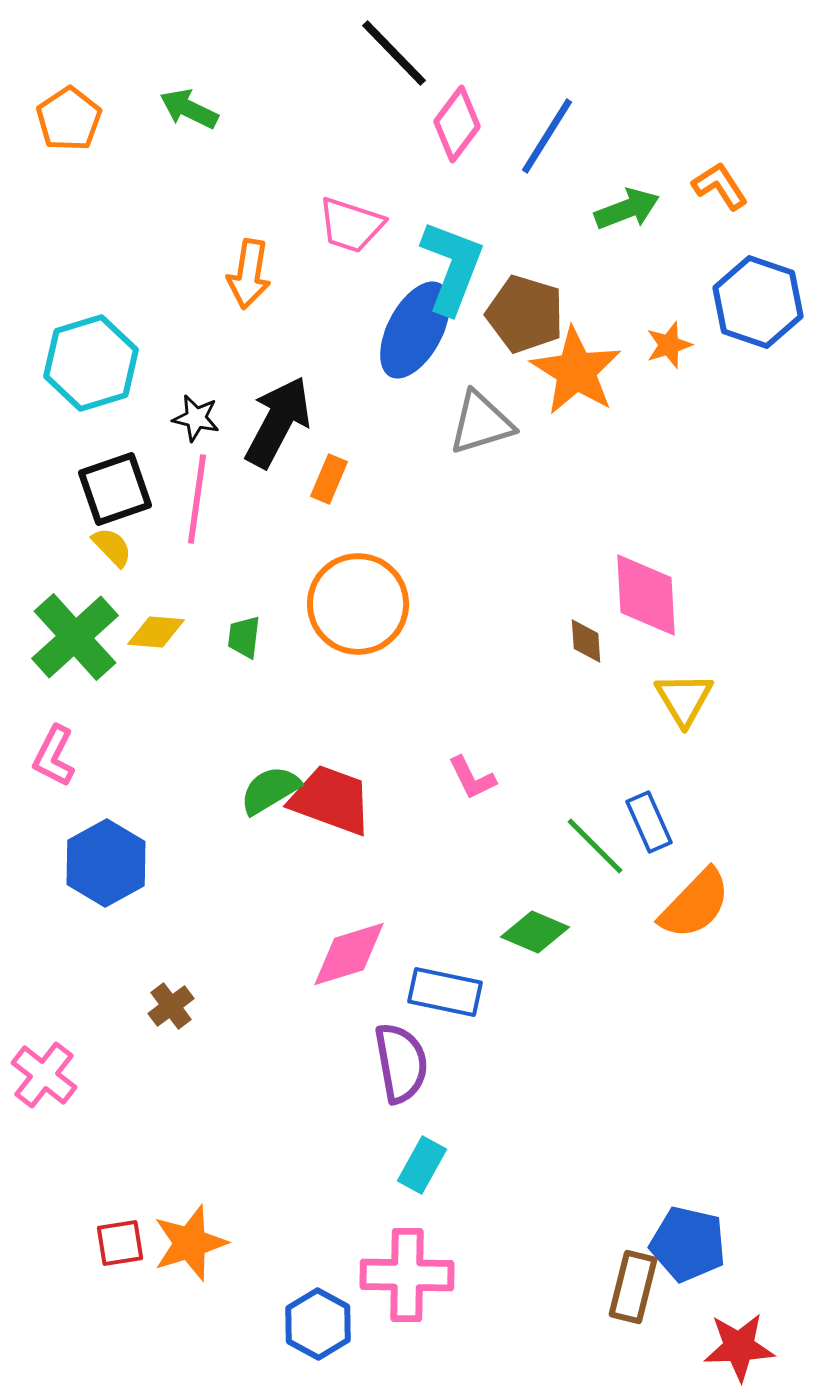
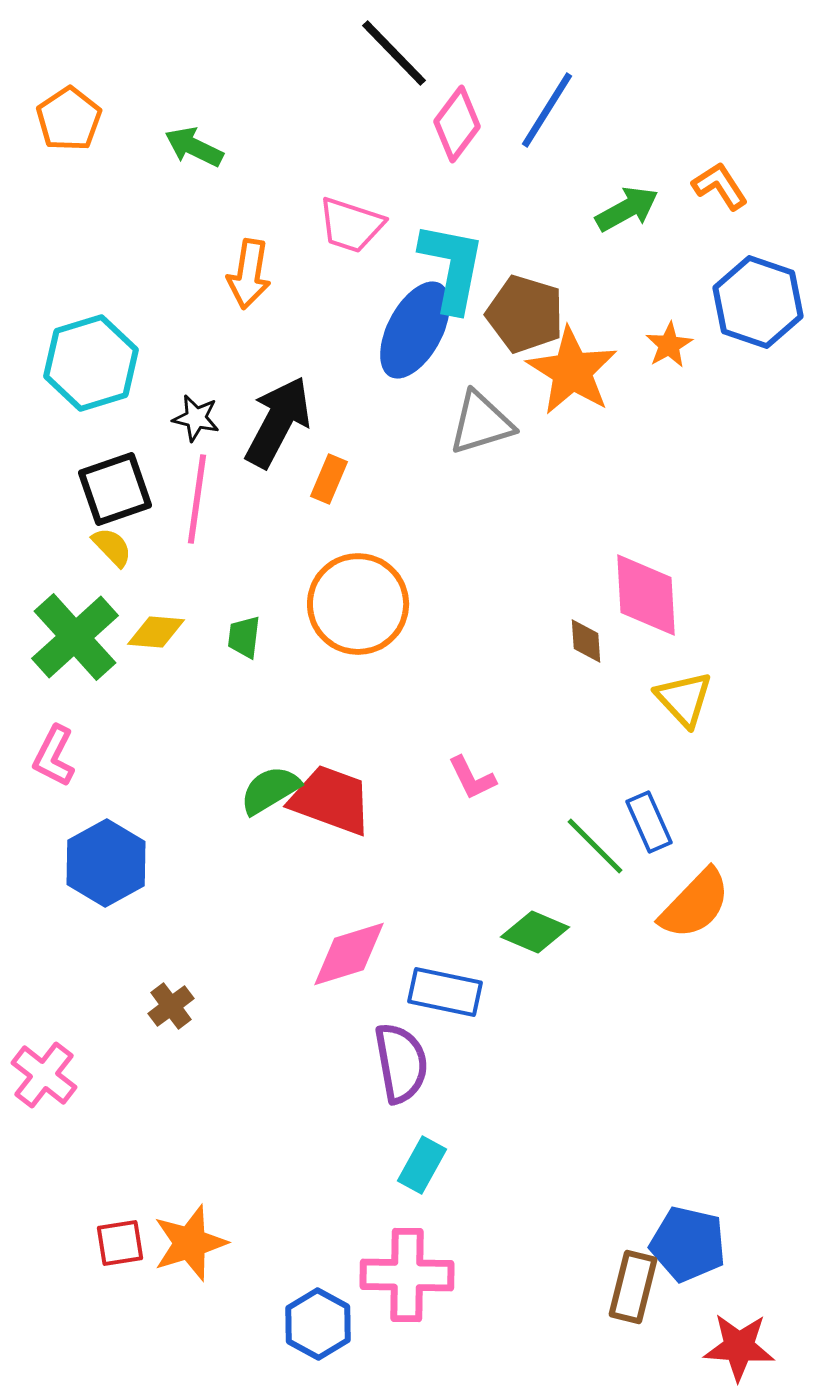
green arrow at (189, 109): moved 5 px right, 38 px down
blue line at (547, 136): moved 26 px up
green arrow at (627, 209): rotated 8 degrees counterclockwise
cyan L-shape at (452, 267): rotated 10 degrees counterclockwise
orange star at (669, 345): rotated 12 degrees counterclockwise
orange star at (576, 371): moved 4 px left
yellow triangle at (684, 699): rotated 12 degrees counterclockwise
red star at (739, 1347): rotated 6 degrees clockwise
